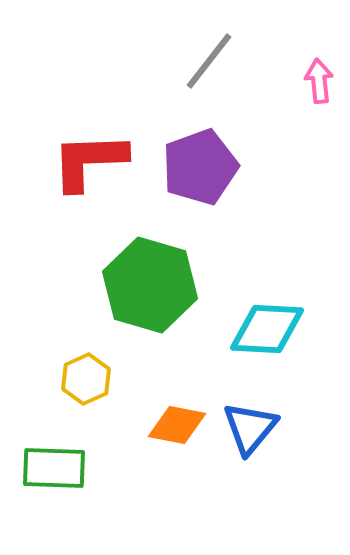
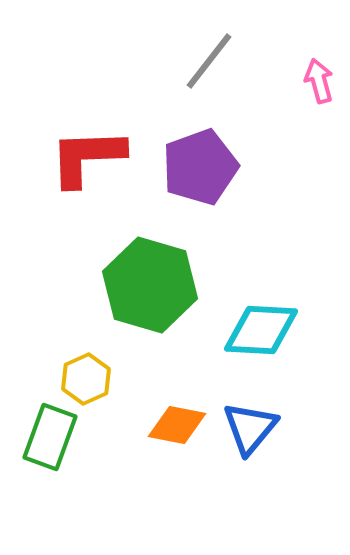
pink arrow: rotated 9 degrees counterclockwise
red L-shape: moved 2 px left, 4 px up
cyan diamond: moved 6 px left, 1 px down
green rectangle: moved 4 px left, 31 px up; rotated 72 degrees counterclockwise
